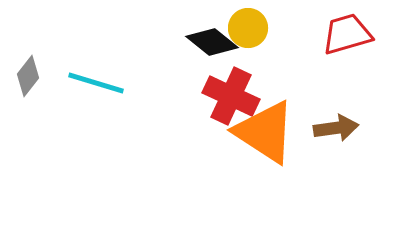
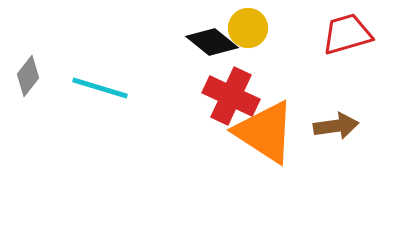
cyan line: moved 4 px right, 5 px down
brown arrow: moved 2 px up
